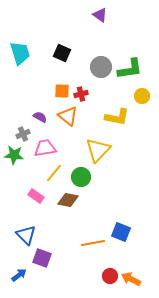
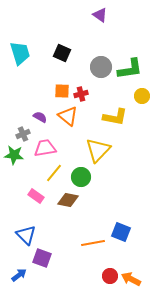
yellow L-shape: moved 2 px left
